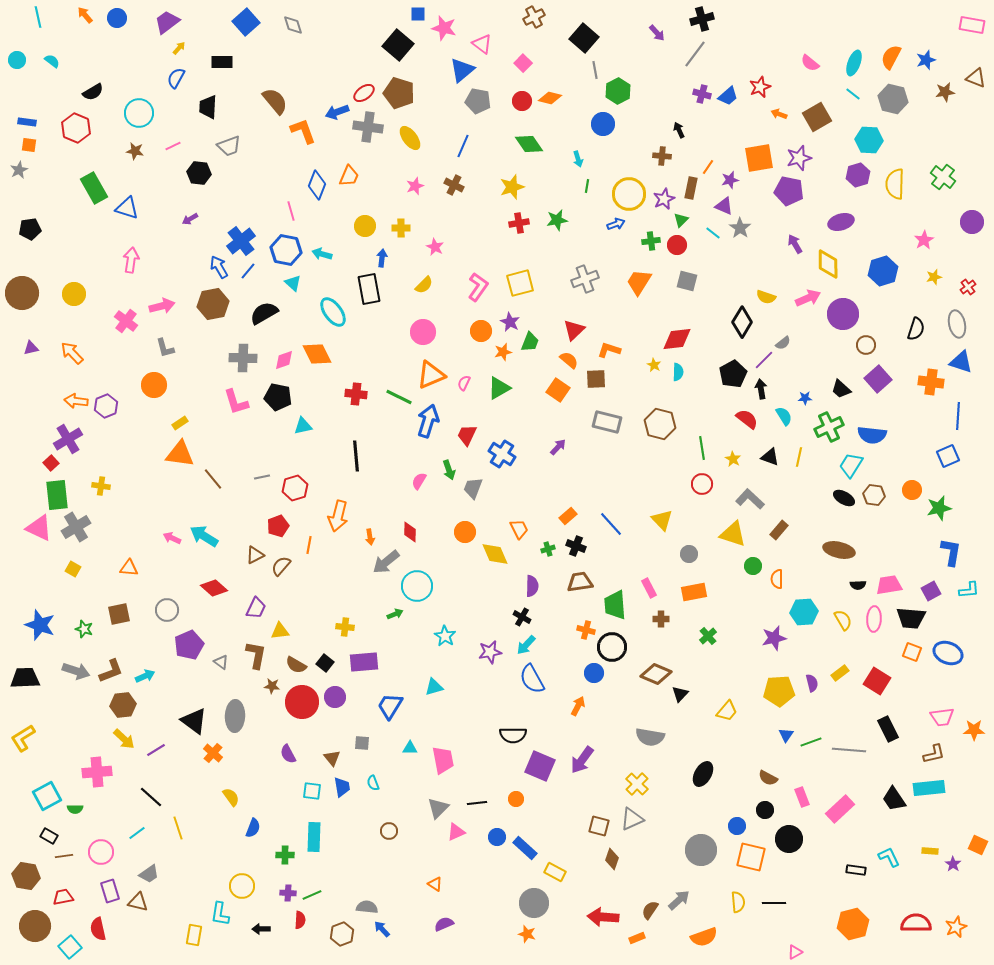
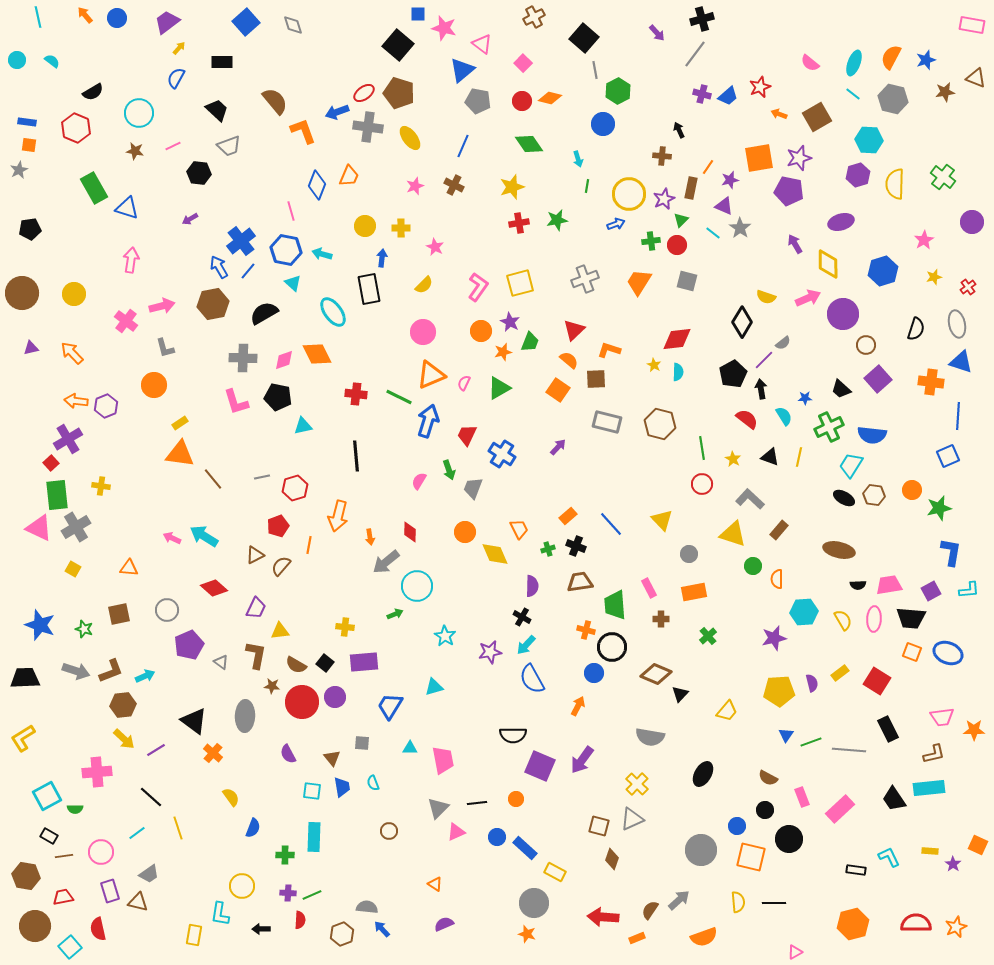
black trapezoid at (208, 107): moved 9 px right, 3 px down; rotated 130 degrees clockwise
gray ellipse at (235, 716): moved 10 px right
